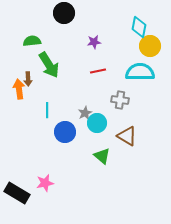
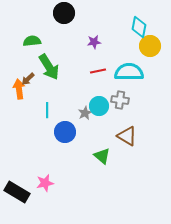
green arrow: moved 2 px down
cyan semicircle: moved 11 px left
brown arrow: rotated 48 degrees clockwise
cyan circle: moved 2 px right, 17 px up
black rectangle: moved 1 px up
